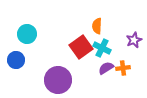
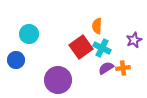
cyan circle: moved 2 px right
